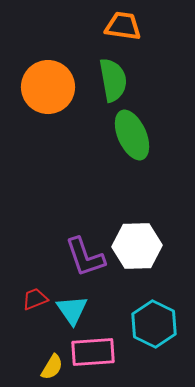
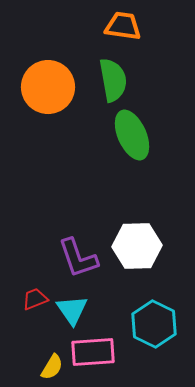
purple L-shape: moved 7 px left, 1 px down
